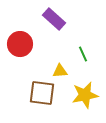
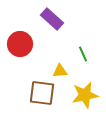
purple rectangle: moved 2 px left
